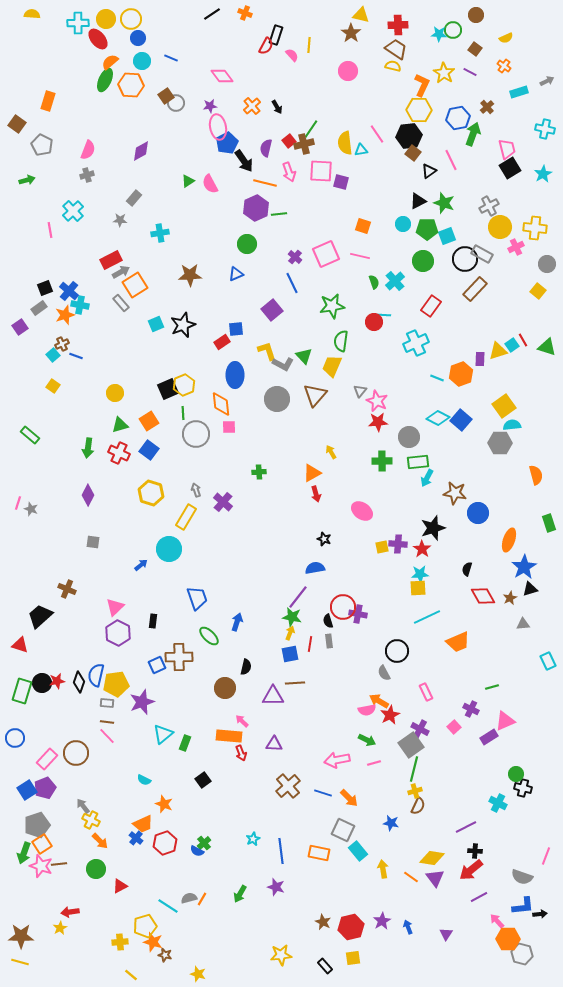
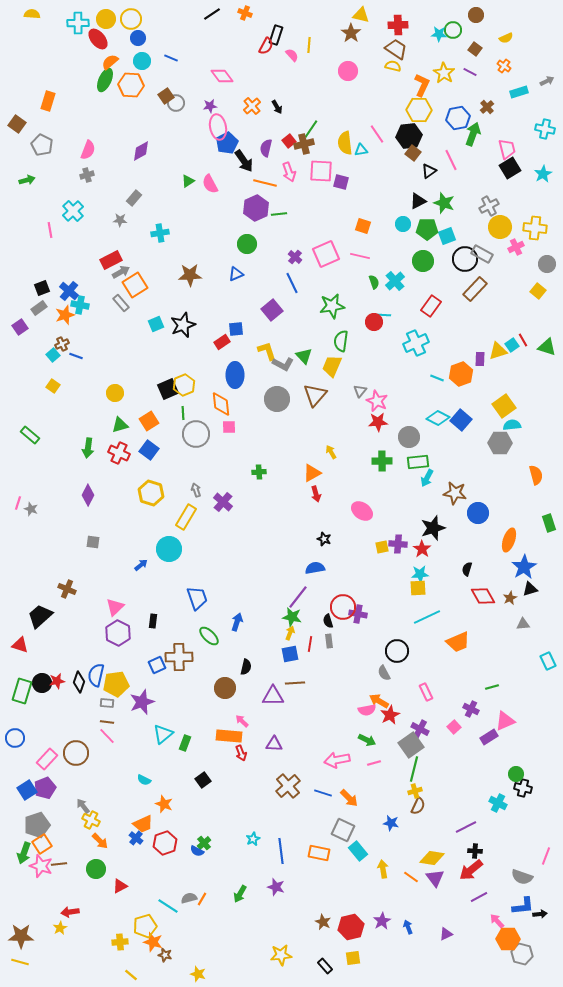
black square at (45, 288): moved 3 px left
purple triangle at (446, 934): rotated 32 degrees clockwise
